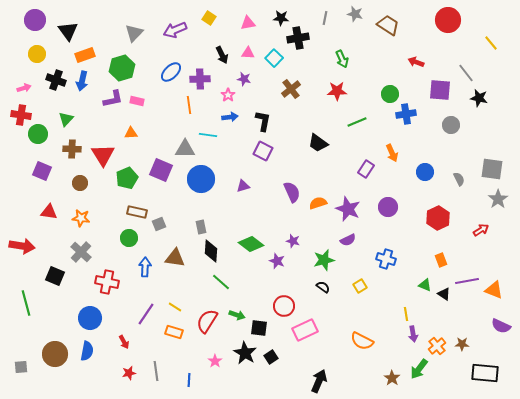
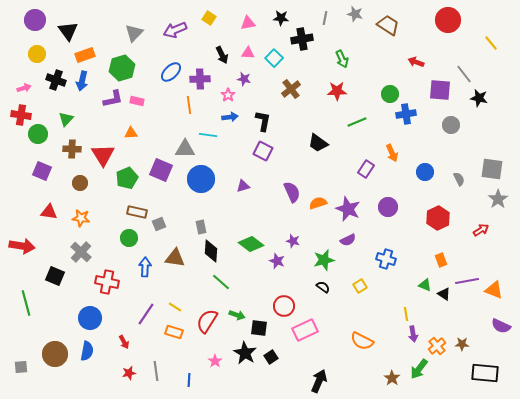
black cross at (298, 38): moved 4 px right, 1 px down
gray line at (466, 73): moved 2 px left, 1 px down
